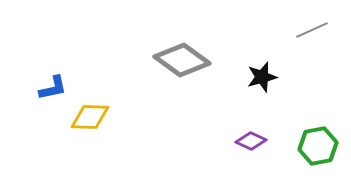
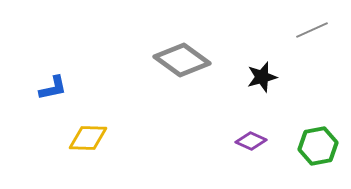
yellow diamond: moved 2 px left, 21 px down
